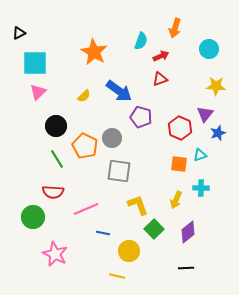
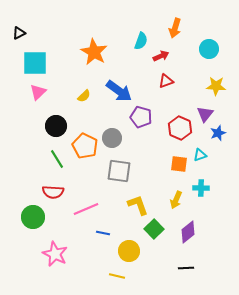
red triangle: moved 6 px right, 2 px down
